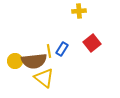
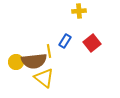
blue rectangle: moved 3 px right, 8 px up
yellow circle: moved 1 px right, 1 px down
